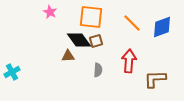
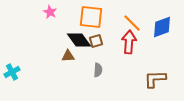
red arrow: moved 19 px up
